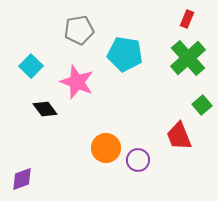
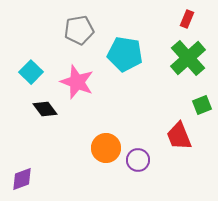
cyan square: moved 6 px down
green square: rotated 18 degrees clockwise
